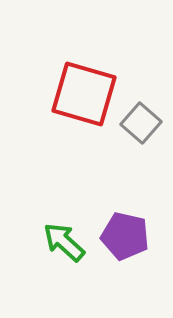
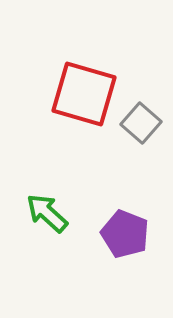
purple pentagon: moved 2 px up; rotated 9 degrees clockwise
green arrow: moved 17 px left, 29 px up
